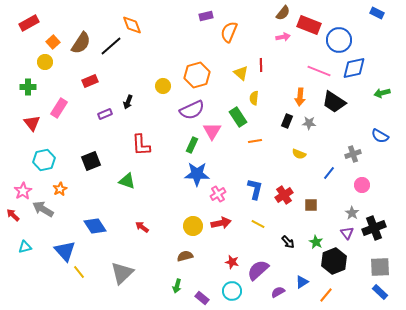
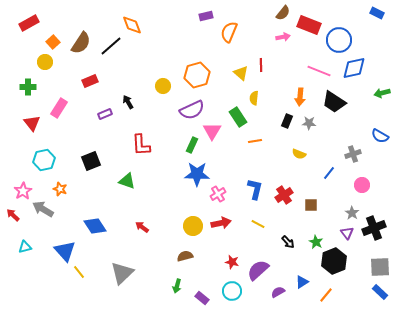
black arrow at (128, 102): rotated 128 degrees clockwise
orange star at (60, 189): rotated 24 degrees counterclockwise
